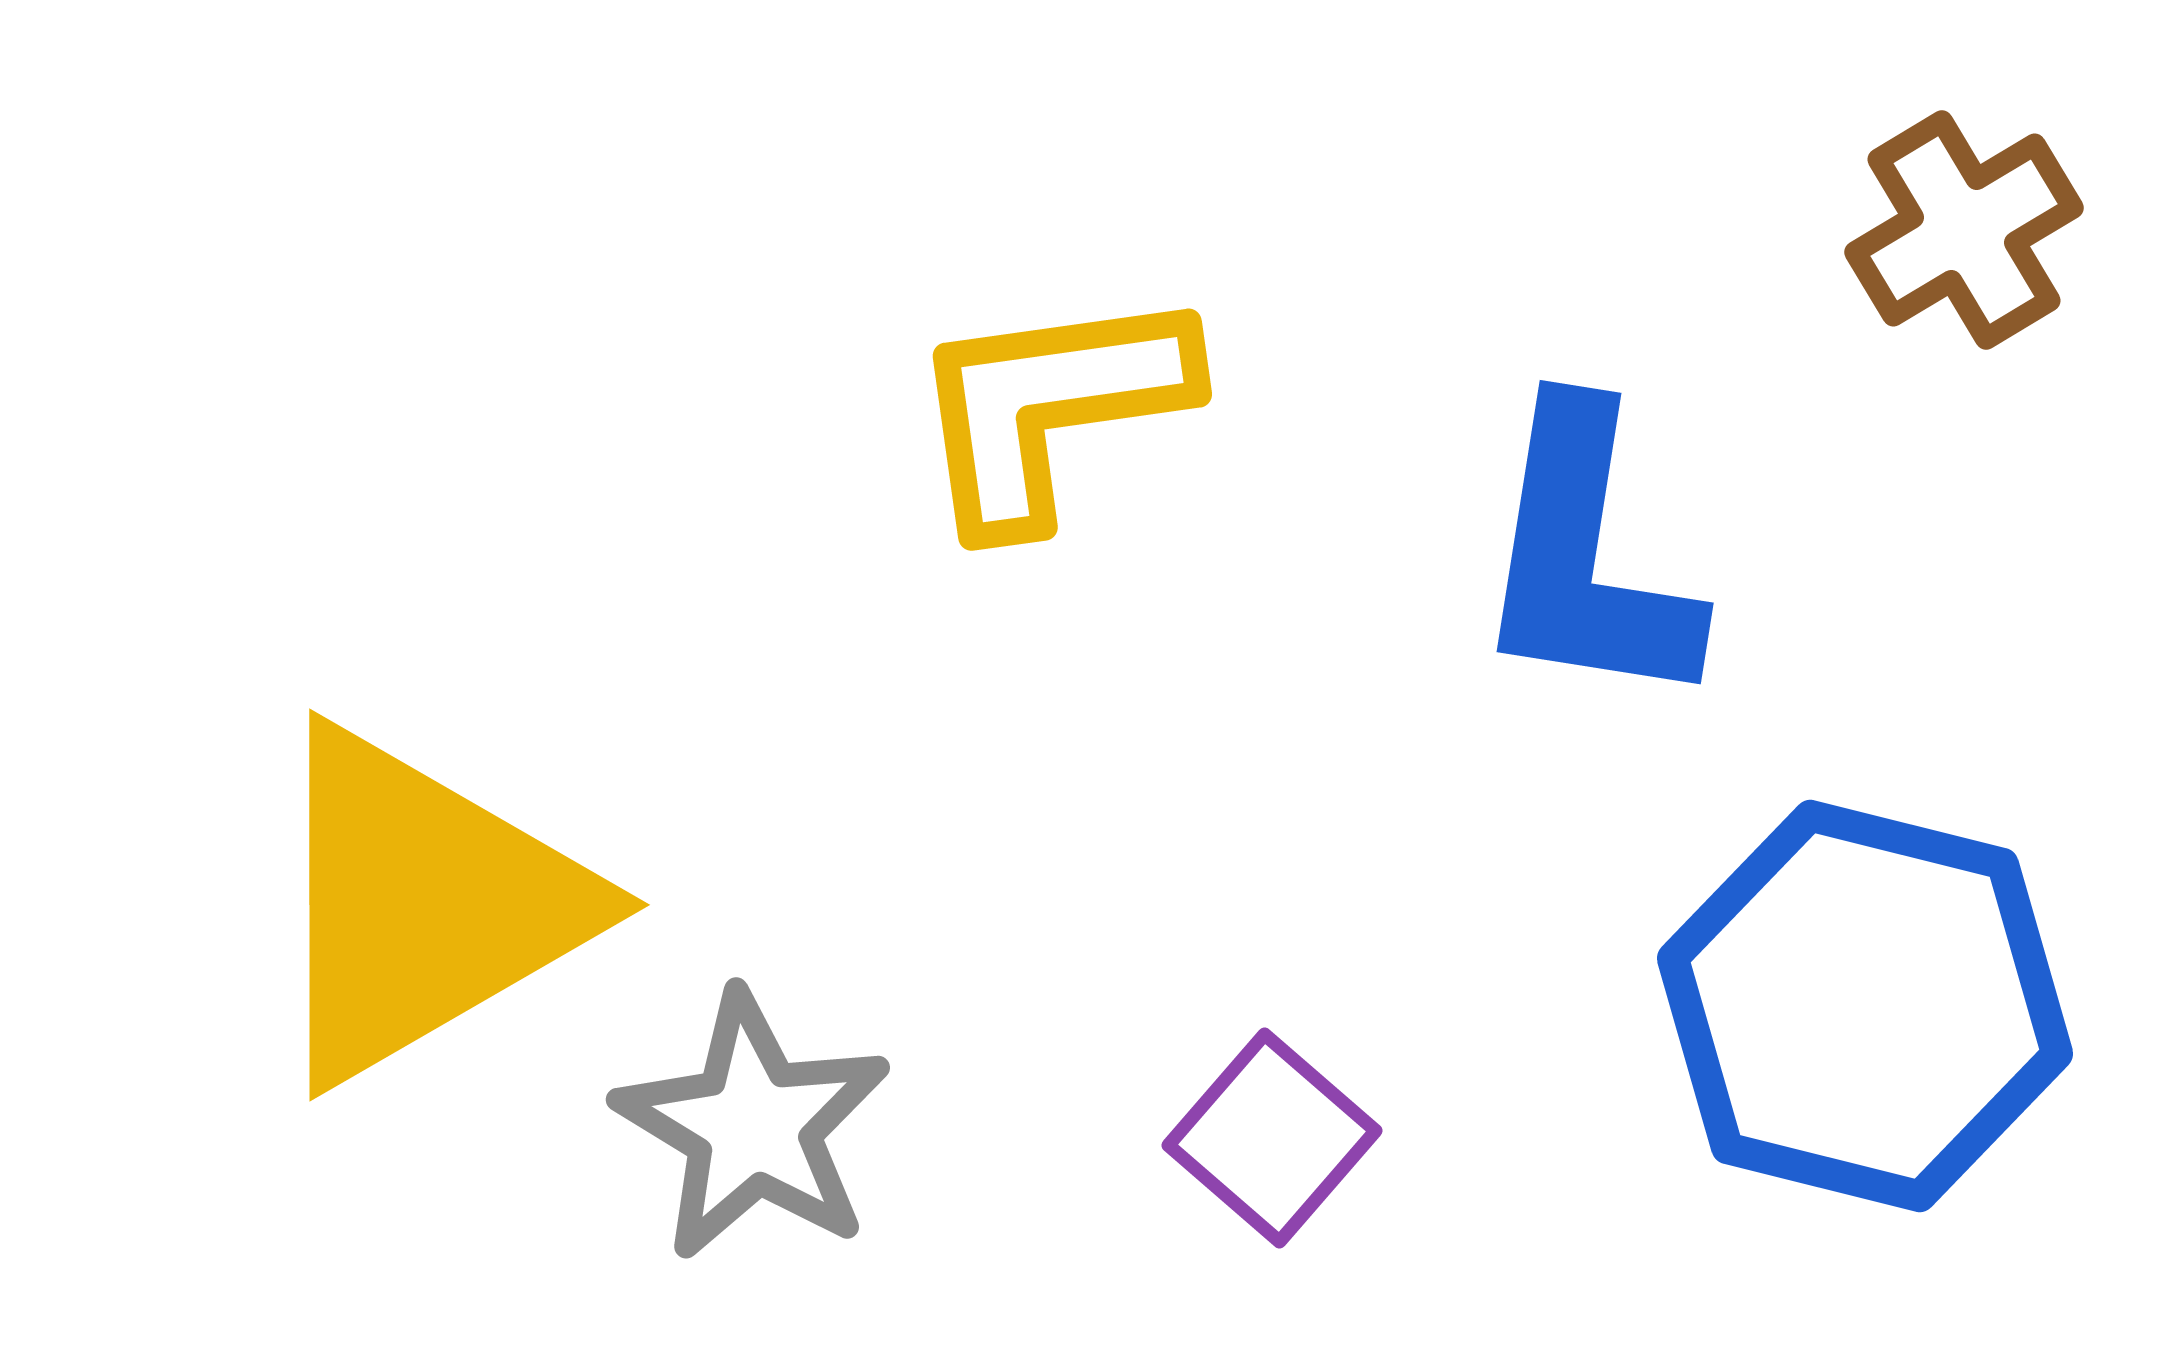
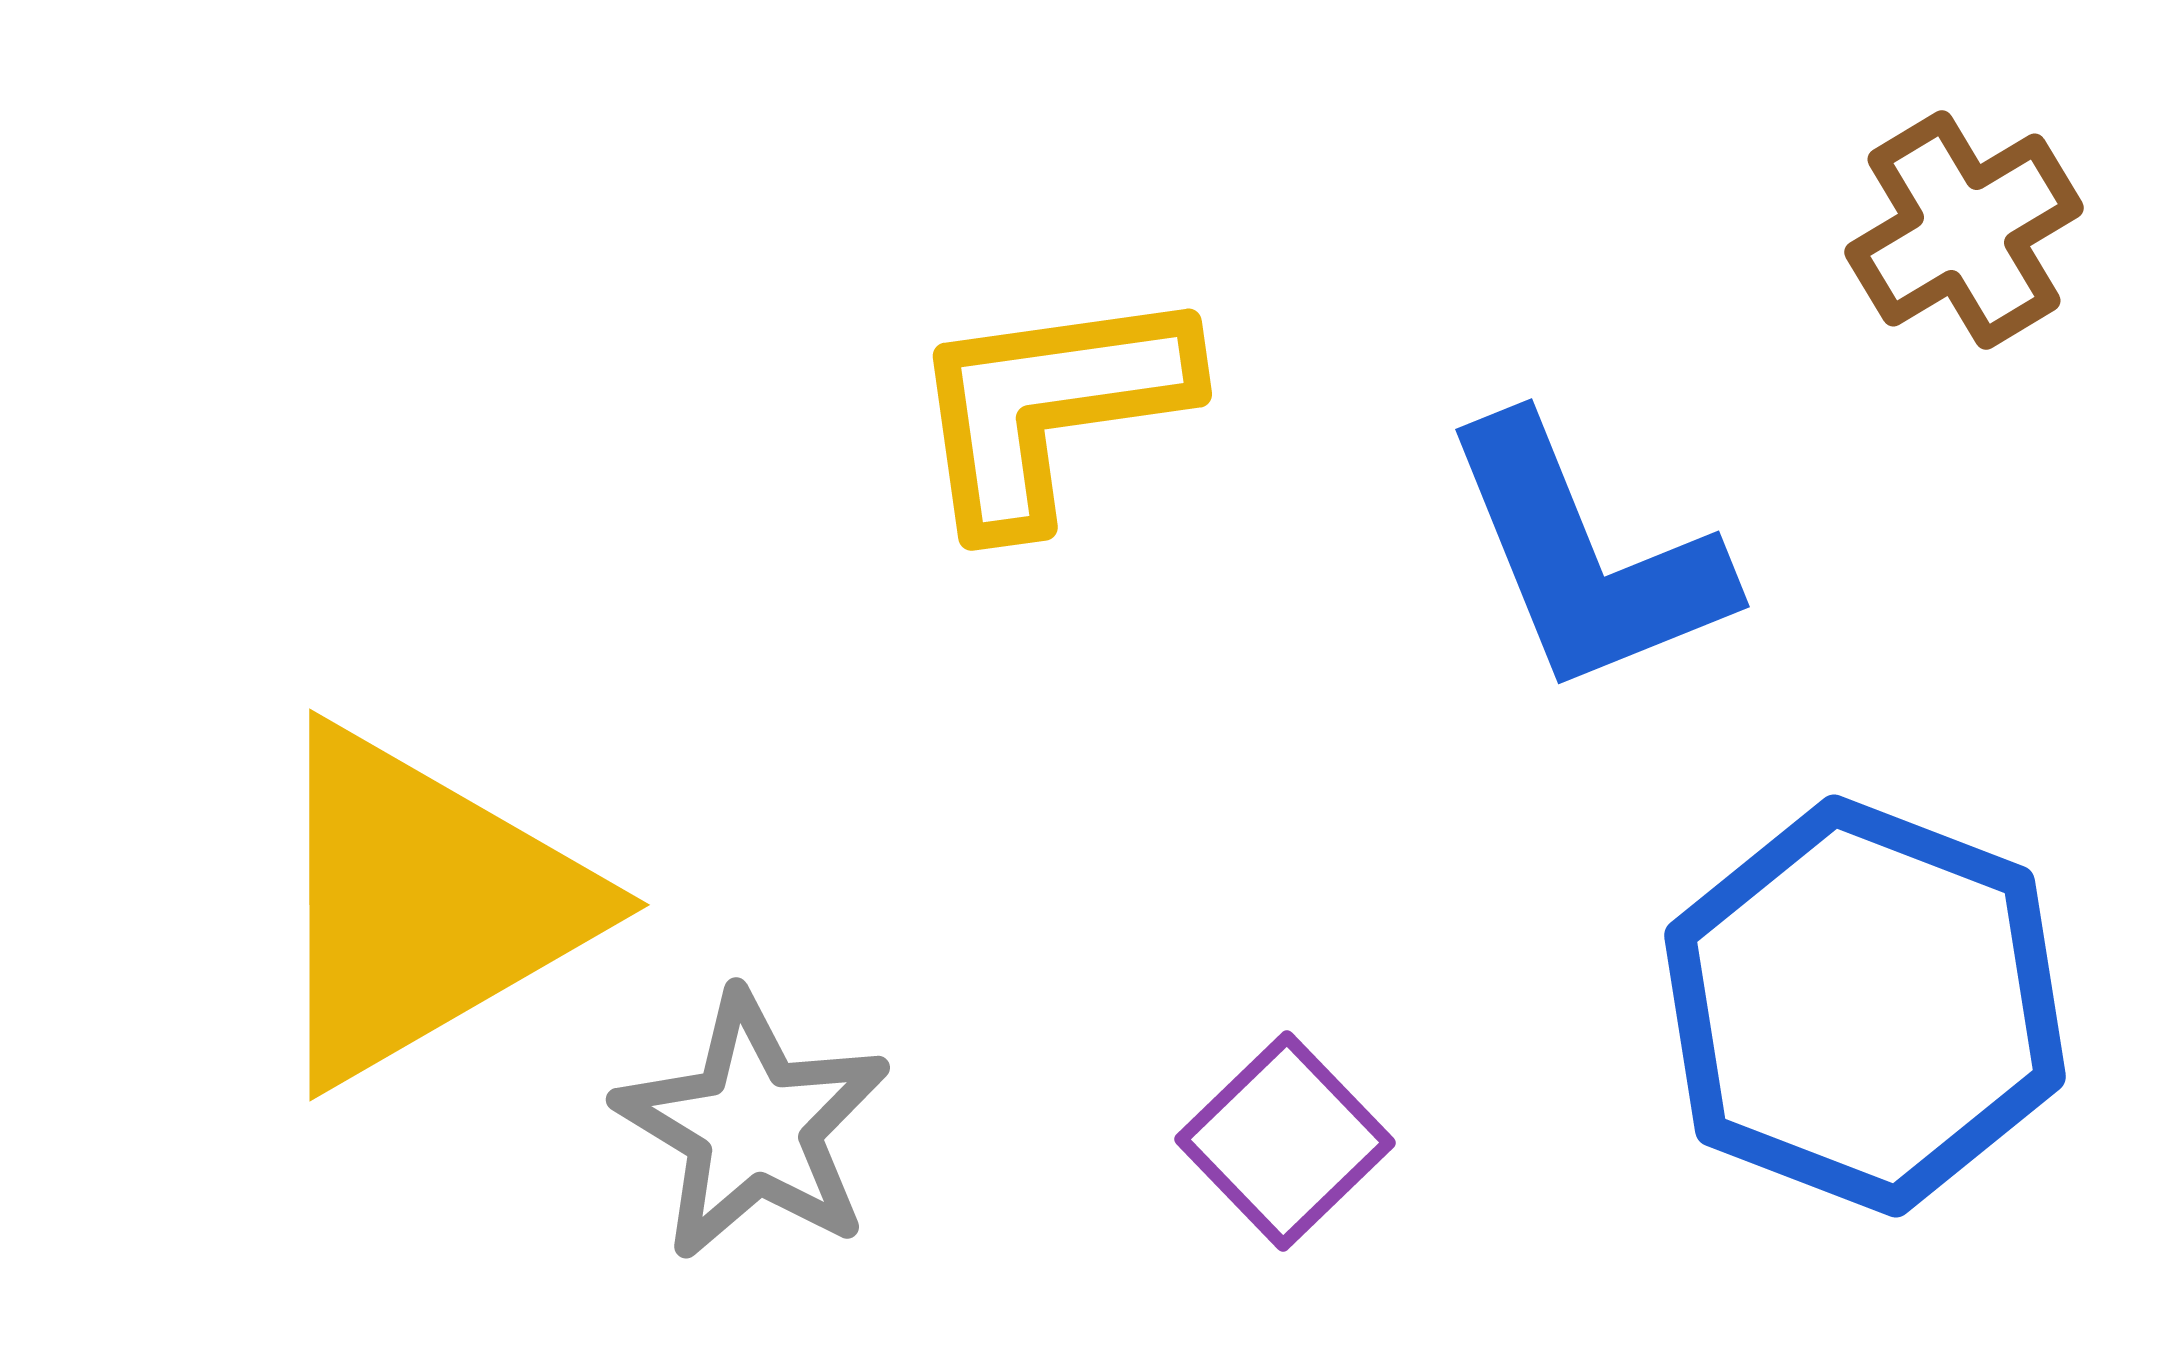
blue L-shape: rotated 31 degrees counterclockwise
blue hexagon: rotated 7 degrees clockwise
purple square: moved 13 px right, 3 px down; rotated 5 degrees clockwise
